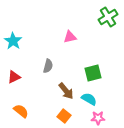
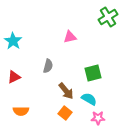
orange semicircle: rotated 140 degrees clockwise
orange square: moved 1 px right, 3 px up
